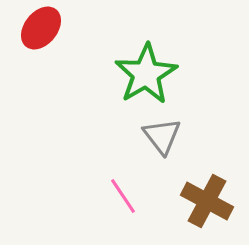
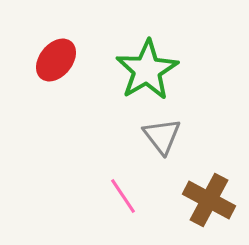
red ellipse: moved 15 px right, 32 px down
green star: moved 1 px right, 4 px up
brown cross: moved 2 px right, 1 px up
